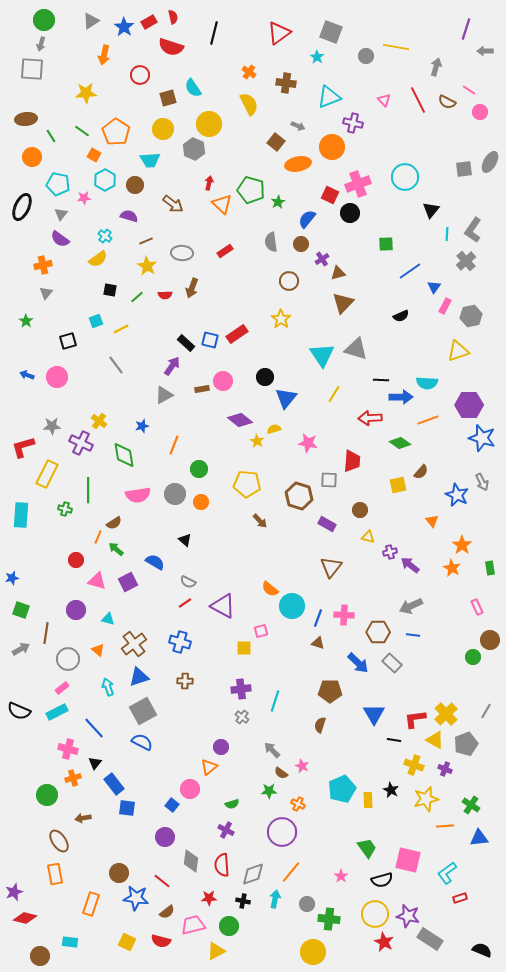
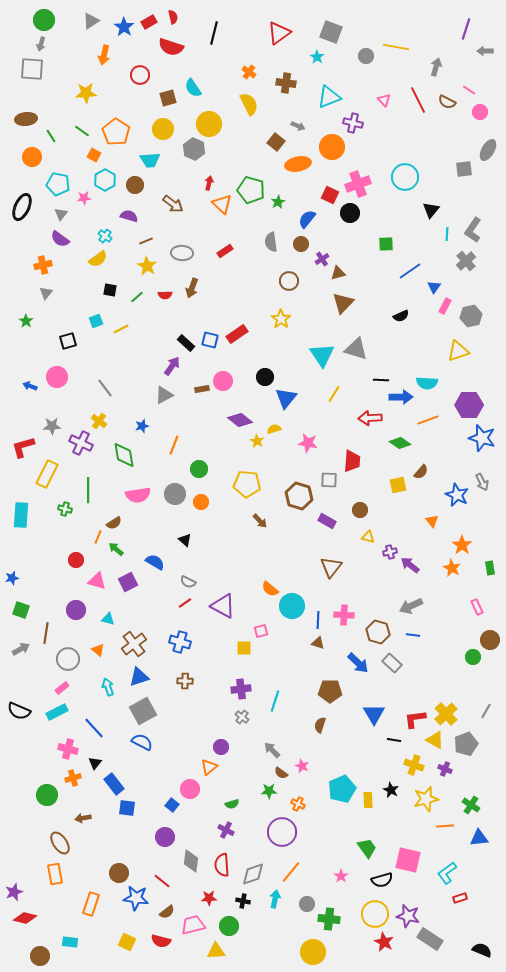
gray ellipse at (490, 162): moved 2 px left, 12 px up
gray line at (116, 365): moved 11 px left, 23 px down
blue arrow at (27, 375): moved 3 px right, 11 px down
purple rectangle at (327, 524): moved 3 px up
blue line at (318, 618): moved 2 px down; rotated 18 degrees counterclockwise
brown hexagon at (378, 632): rotated 15 degrees clockwise
brown ellipse at (59, 841): moved 1 px right, 2 px down
yellow triangle at (216, 951): rotated 24 degrees clockwise
